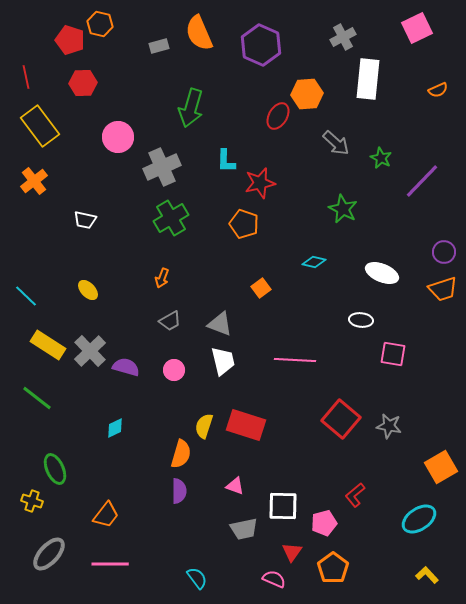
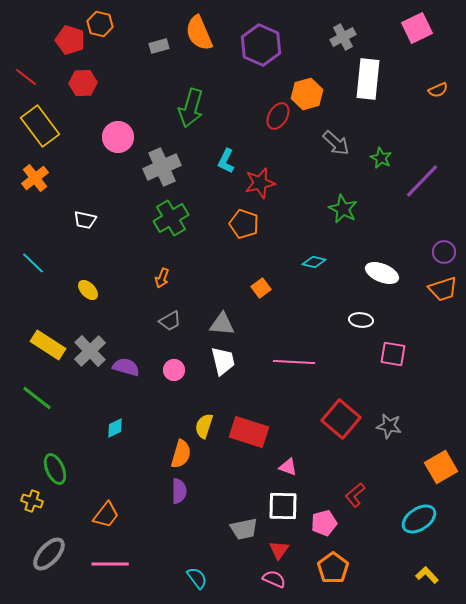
red line at (26, 77): rotated 40 degrees counterclockwise
orange hexagon at (307, 94): rotated 12 degrees counterclockwise
cyan L-shape at (226, 161): rotated 25 degrees clockwise
orange cross at (34, 181): moved 1 px right, 3 px up
cyan line at (26, 296): moved 7 px right, 33 px up
gray triangle at (220, 324): moved 2 px right; rotated 16 degrees counterclockwise
pink line at (295, 360): moved 1 px left, 2 px down
red rectangle at (246, 425): moved 3 px right, 7 px down
pink triangle at (235, 486): moved 53 px right, 19 px up
red triangle at (292, 552): moved 13 px left, 2 px up
